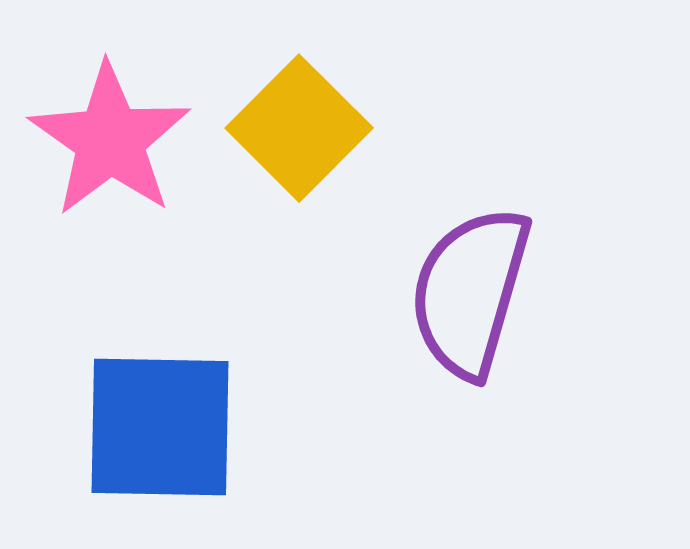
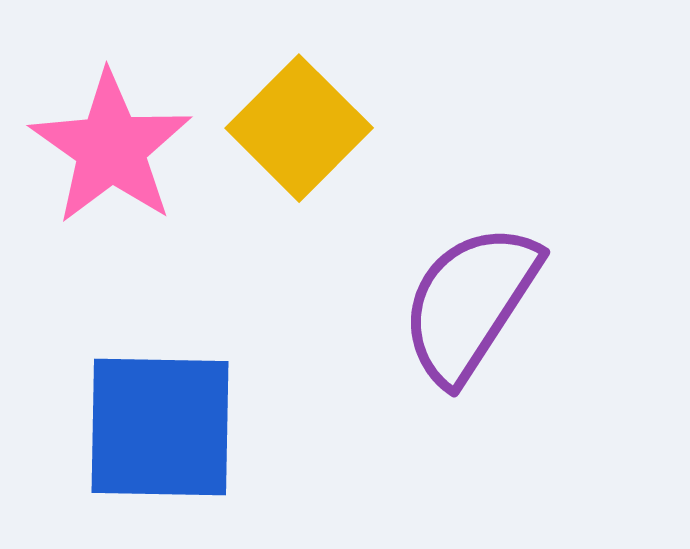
pink star: moved 1 px right, 8 px down
purple semicircle: moved 11 px down; rotated 17 degrees clockwise
